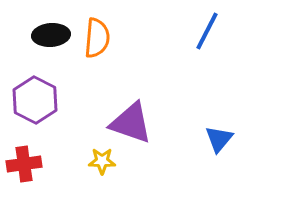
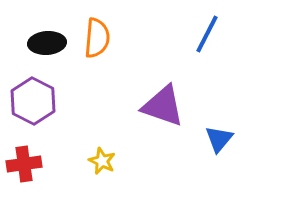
blue line: moved 3 px down
black ellipse: moved 4 px left, 8 px down
purple hexagon: moved 2 px left, 1 px down
purple triangle: moved 32 px right, 17 px up
yellow star: rotated 24 degrees clockwise
